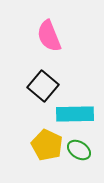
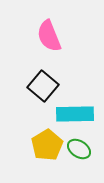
yellow pentagon: rotated 16 degrees clockwise
green ellipse: moved 1 px up
